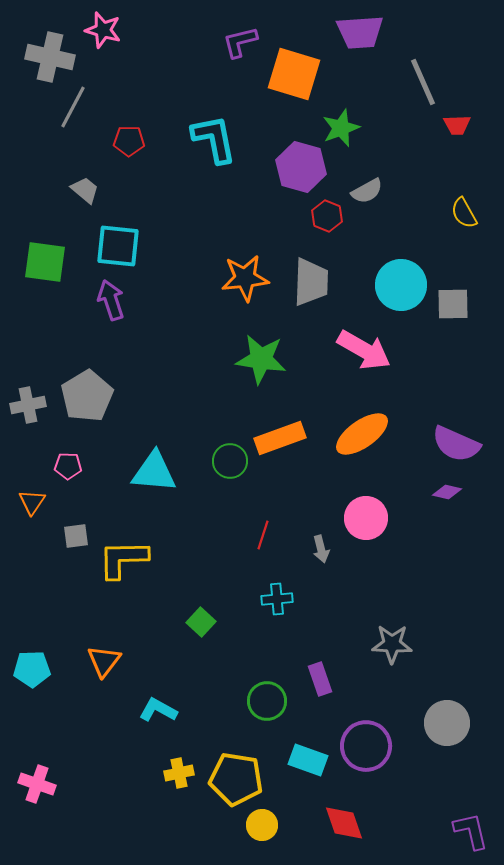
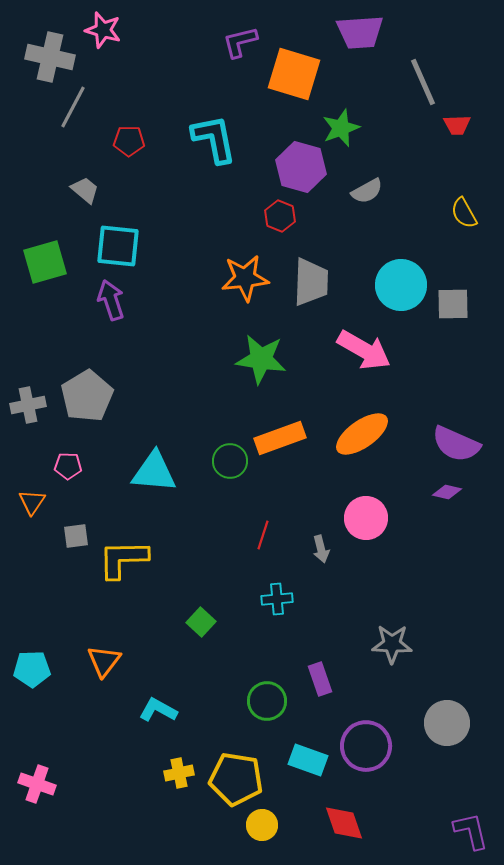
red hexagon at (327, 216): moved 47 px left
green square at (45, 262): rotated 24 degrees counterclockwise
